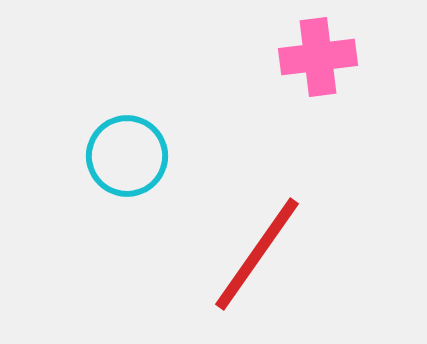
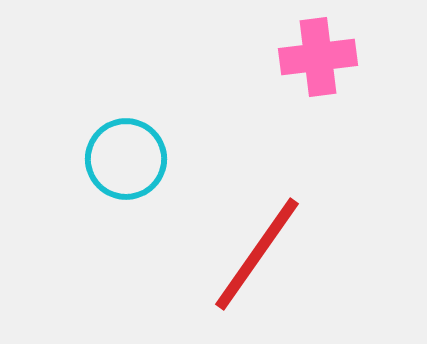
cyan circle: moved 1 px left, 3 px down
